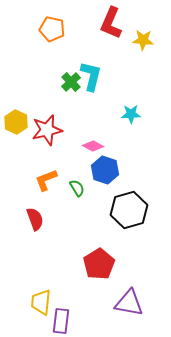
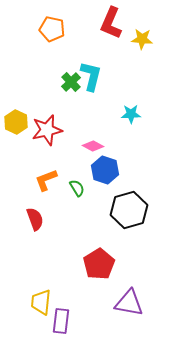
yellow star: moved 1 px left, 1 px up
